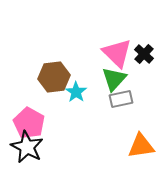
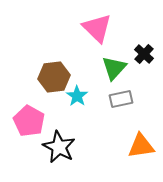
pink triangle: moved 20 px left, 25 px up
green triangle: moved 11 px up
cyan star: moved 1 px right, 4 px down
pink pentagon: moved 2 px up
black star: moved 32 px right
